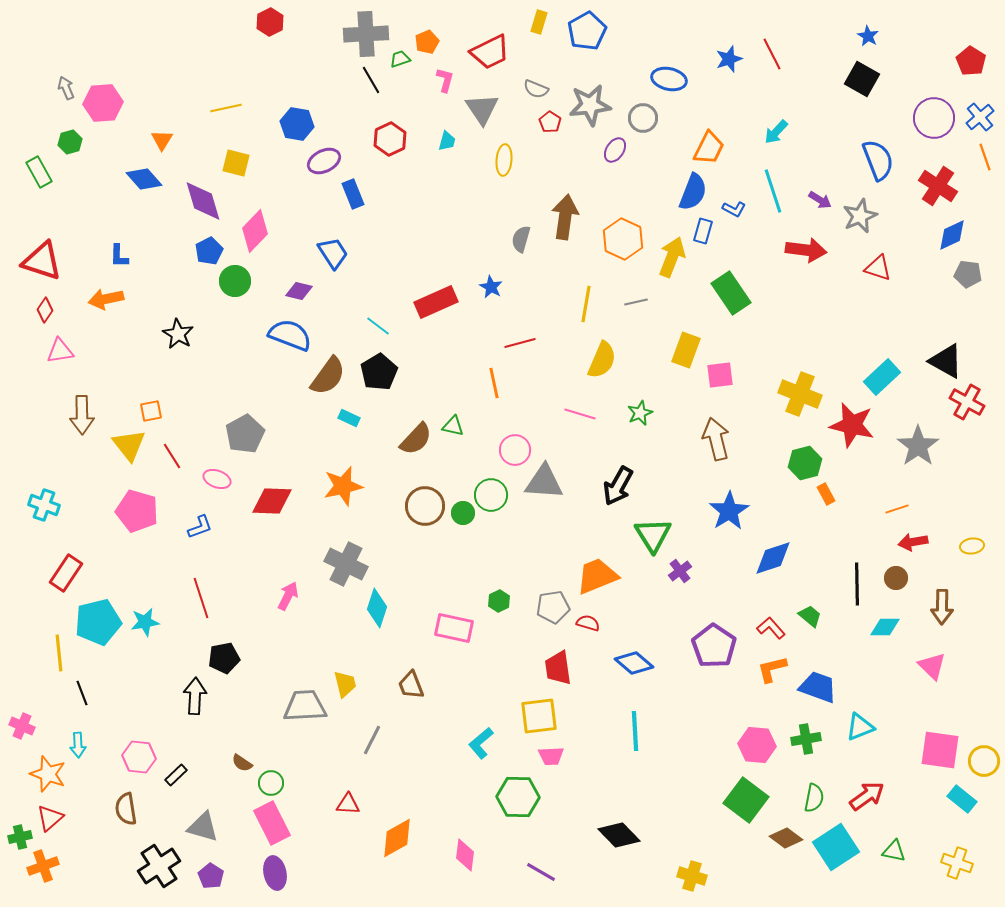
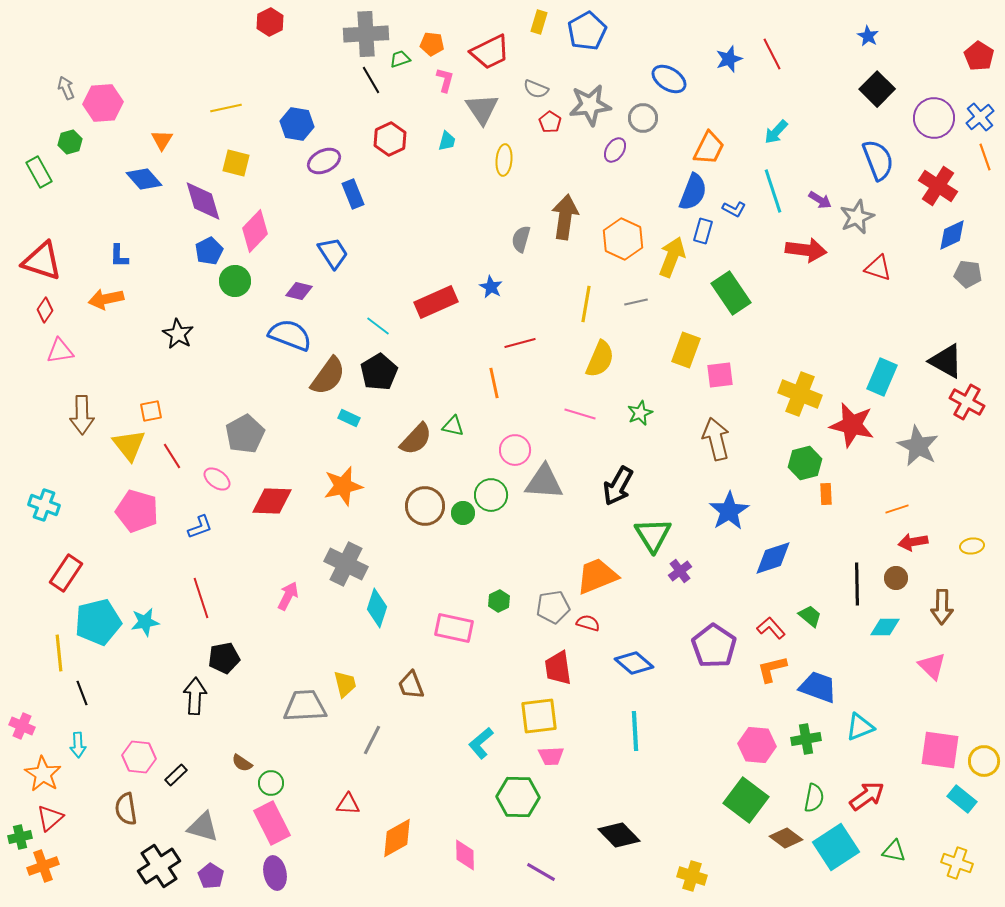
orange pentagon at (427, 42): moved 5 px right, 2 px down; rotated 30 degrees clockwise
red pentagon at (971, 61): moved 8 px right, 5 px up
blue ellipse at (669, 79): rotated 20 degrees clockwise
black square at (862, 79): moved 15 px right, 10 px down; rotated 16 degrees clockwise
gray star at (860, 216): moved 3 px left, 1 px down
yellow semicircle at (602, 360): moved 2 px left, 1 px up
cyan rectangle at (882, 377): rotated 24 degrees counterclockwise
gray star at (918, 446): rotated 9 degrees counterclockwise
pink ellipse at (217, 479): rotated 16 degrees clockwise
orange rectangle at (826, 494): rotated 25 degrees clockwise
orange star at (48, 774): moved 5 px left; rotated 12 degrees clockwise
pink diamond at (465, 855): rotated 8 degrees counterclockwise
